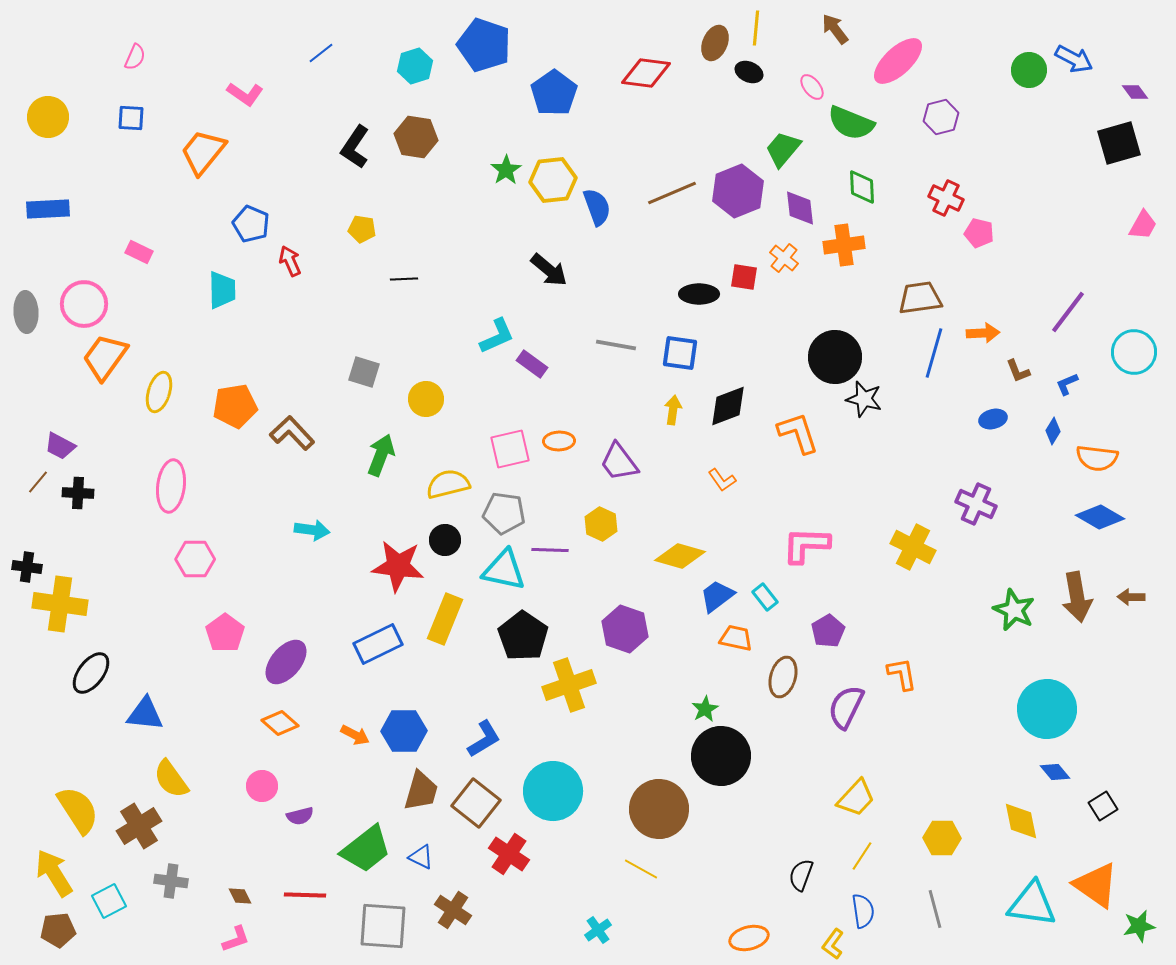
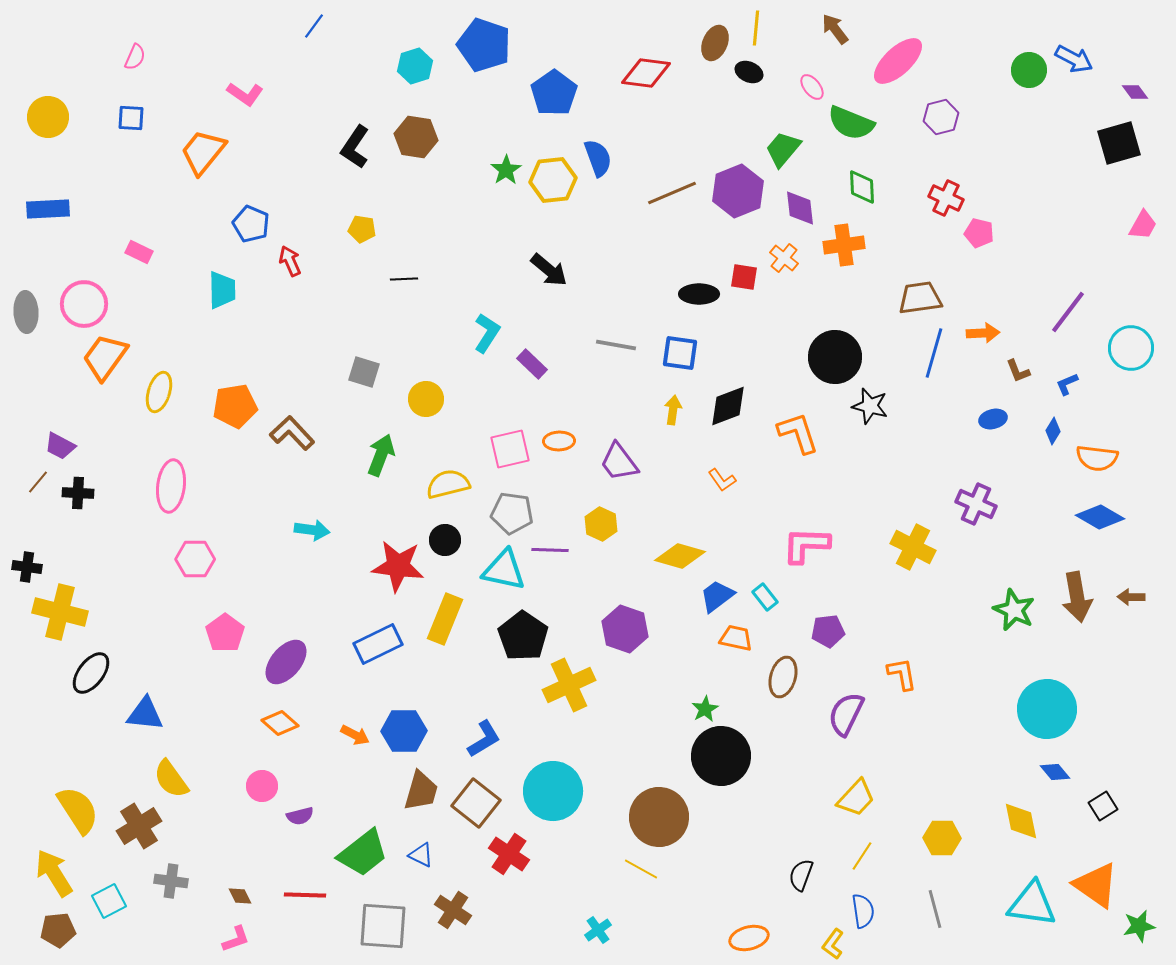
blue line at (321, 53): moved 7 px left, 27 px up; rotated 16 degrees counterclockwise
blue semicircle at (597, 207): moved 1 px right, 49 px up
cyan L-shape at (497, 336): moved 10 px left, 3 px up; rotated 33 degrees counterclockwise
cyan circle at (1134, 352): moved 3 px left, 4 px up
purple rectangle at (532, 364): rotated 8 degrees clockwise
black star at (864, 399): moved 6 px right, 7 px down
gray pentagon at (504, 513): moved 8 px right
yellow cross at (60, 604): moved 8 px down; rotated 6 degrees clockwise
purple pentagon at (828, 631): rotated 24 degrees clockwise
yellow cross at (569, 685): rotated 6 degrees counterclockwise
purple semicircle at (846, 707): moved 7 px down
brown circle at (659, 809): moved 8 px down
green trapezoid at (366, 849): moved 3 px left, 4 px down
blue triangle at (421, 857): moved 2 px up
